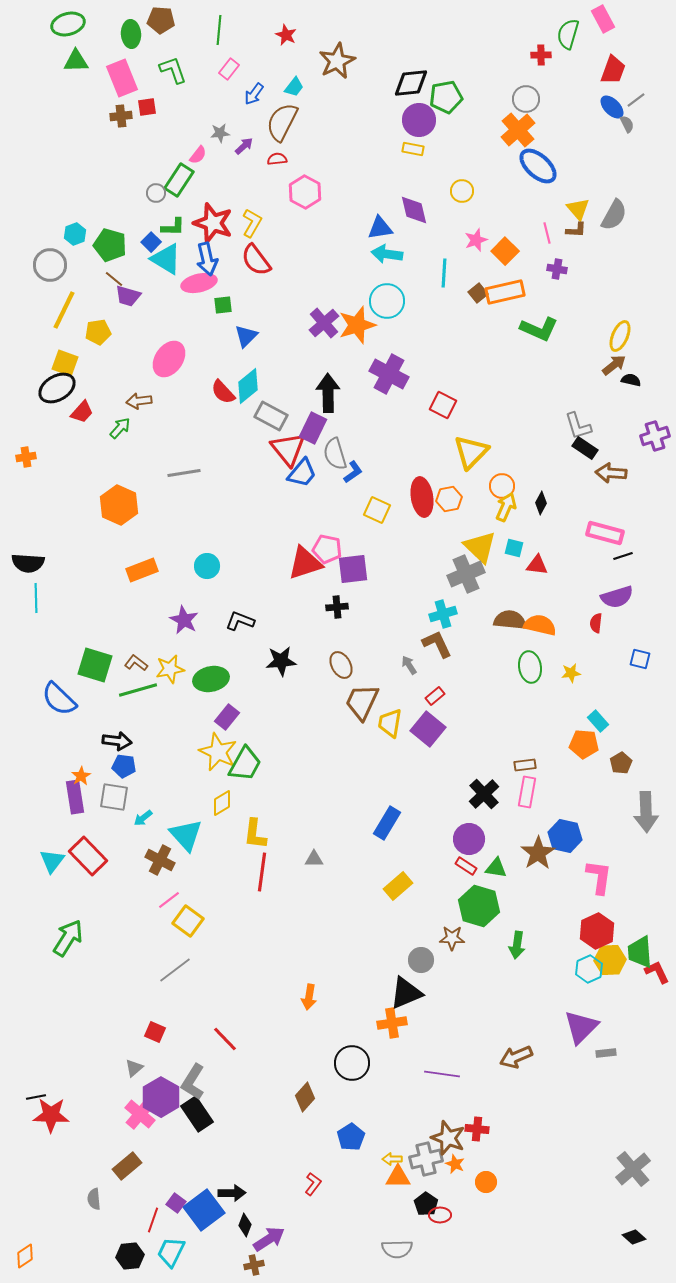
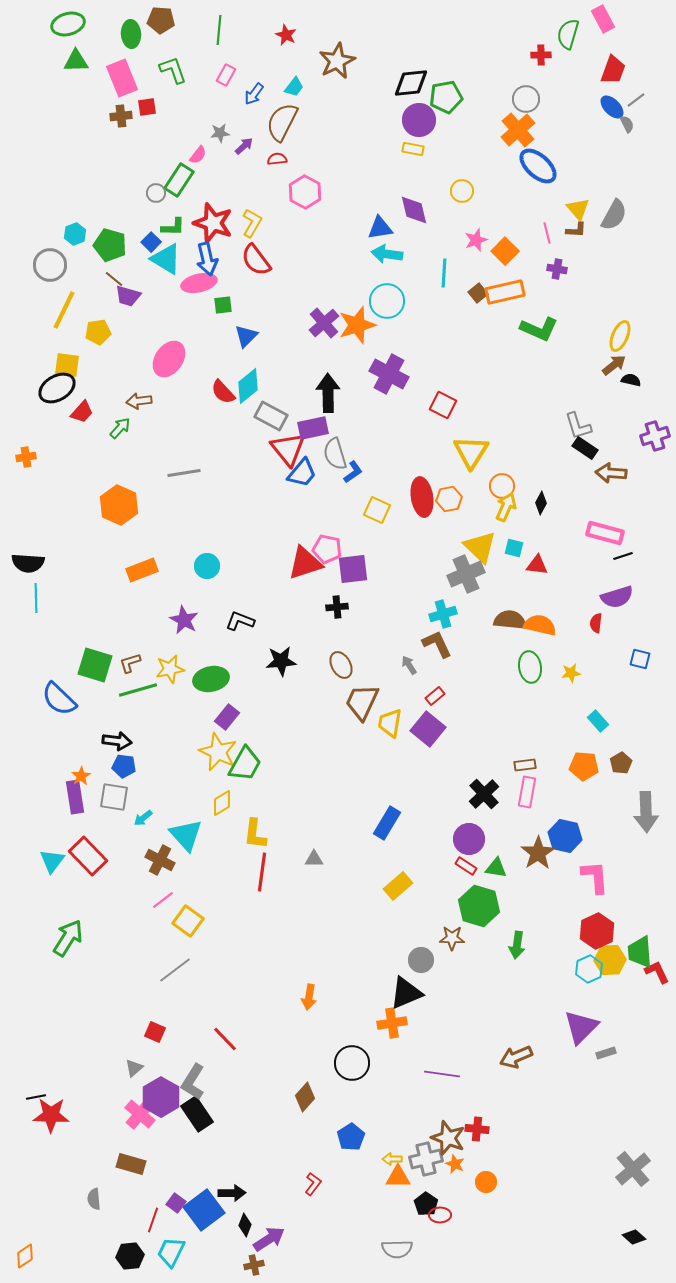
pink rectangle at (229, 69): moved 3 px left, 6 px down; rotated 10 degrees counterclockwise
yellow square at (65, 363): moved 2 px right, 2 px down; rotated 12 degrees counterclockwise
purple rectangle at (313, 428): rotated 52 degrees clockwise
yellow triangle at (471, 452): rotated 12 degrees counterclockwise
brown L-shape at (136, 663): moved 6 px left; rotated 55 degrees counterclockwise
orange pentagon at (584, 744): moved 22 px down
pink L-shape at (599, 877): moved 4 px left; rotated 12 degrees counterclockwise
pink line at (169, 900): moved 6 px left
gray rectangle at (606, 1053): rotated 12 degrees counterclockwise
brown rectangle at (127, 1166): moved 4 px right, 2 px up; rotated 56 degrees clockwise
